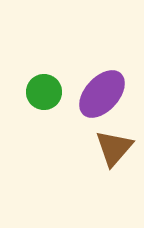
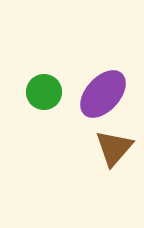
purple ellipse: moved 1 px right
